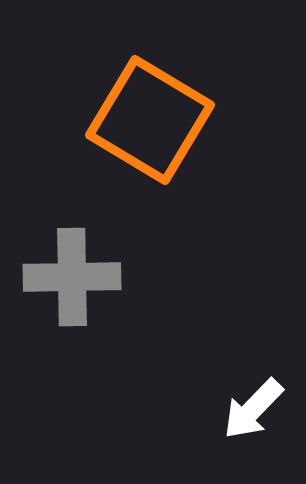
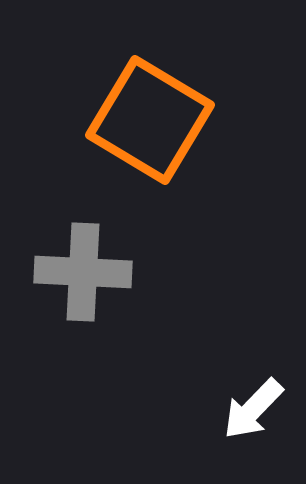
gray cross: moved 11 px right, 5 px up; rotated 4 degrees clockwise
